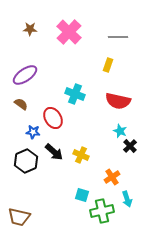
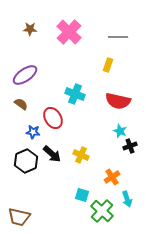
black cross: rotated 24 degrees clockwise
black arrow: moved 2 px left, 2 px down
green cross: rotated 35 degrees counterclockwise
